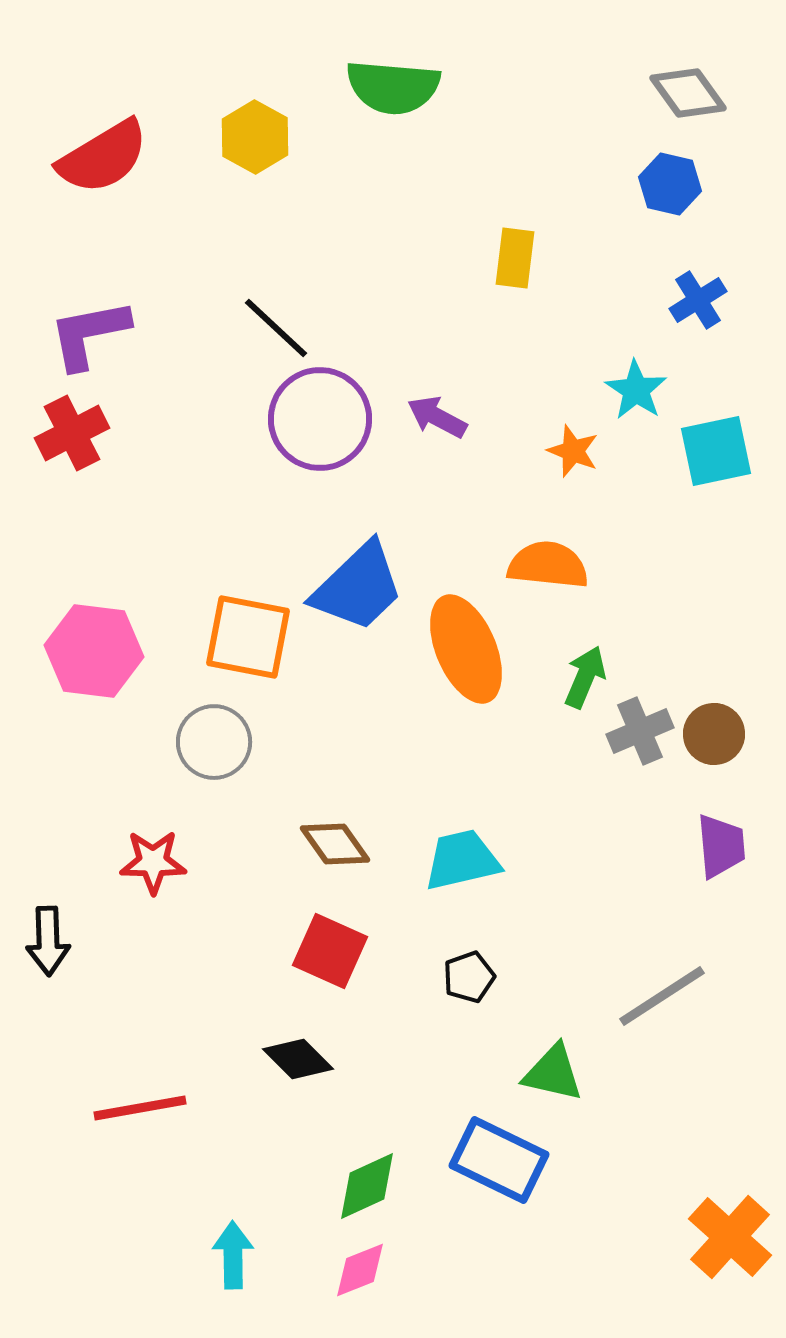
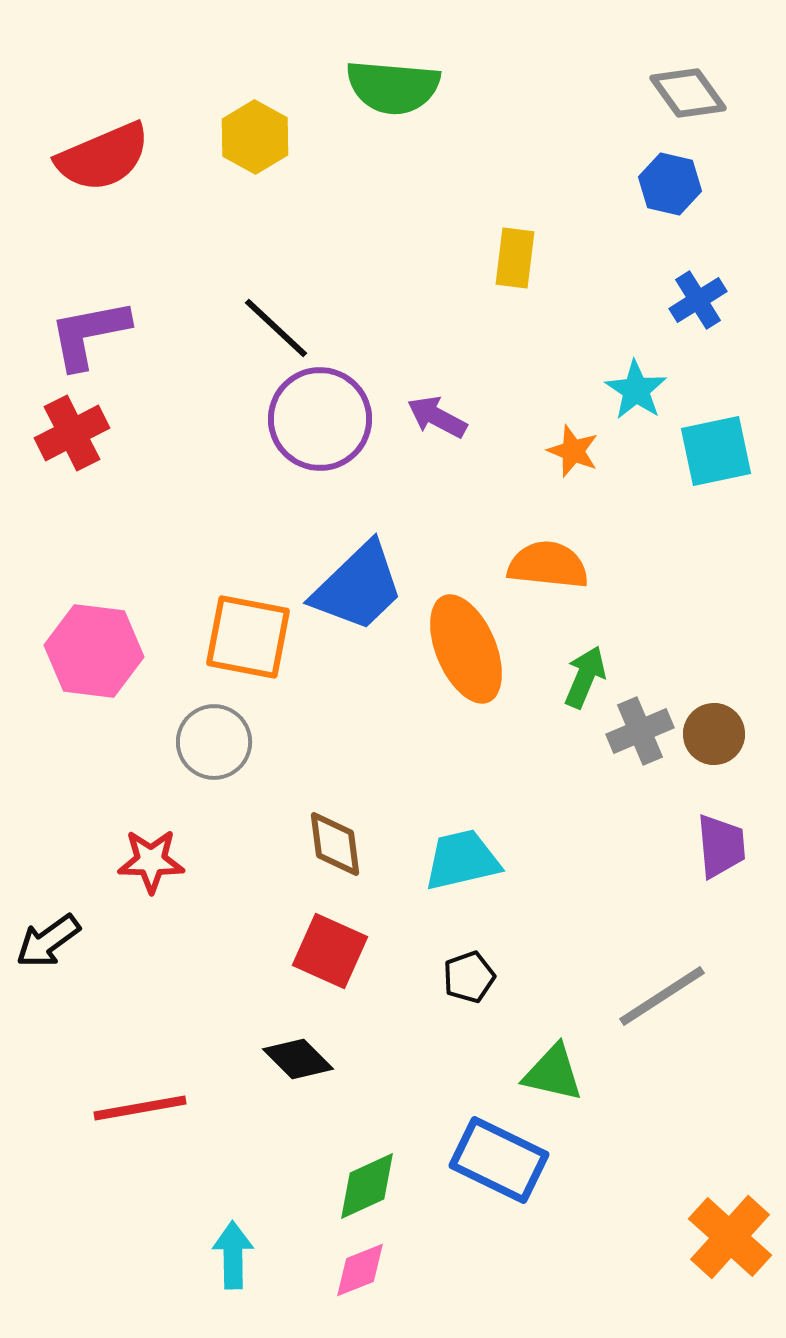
red semicircle: rotated 8 degrees clockwise
brown diamond: rotated 28 degrees clockwise
red star: moved 2 px left, 1 px up
black arrow: rotated 56 degrees clockwise
